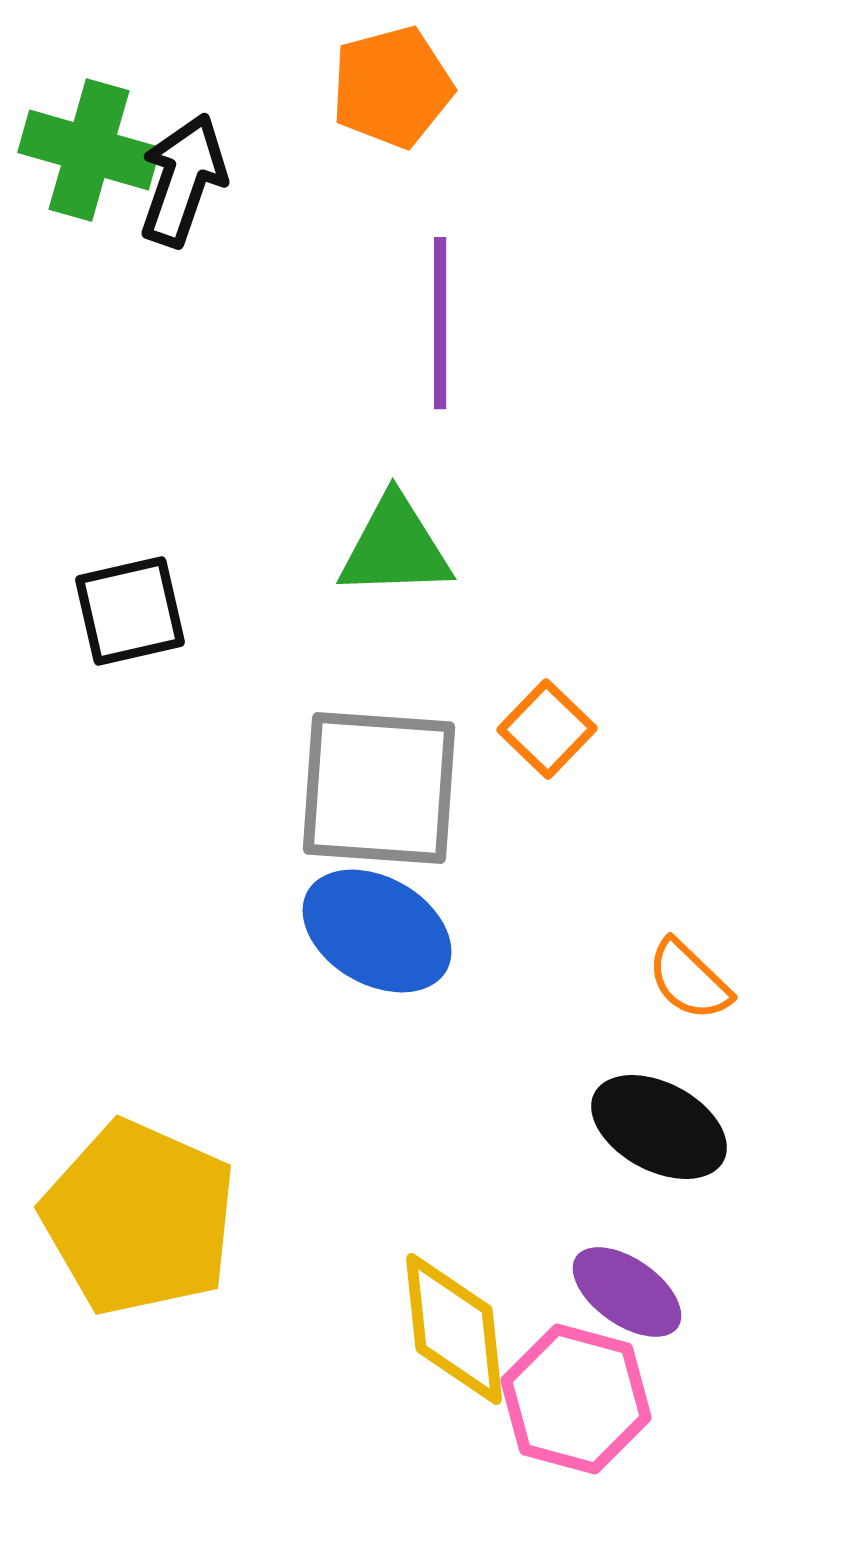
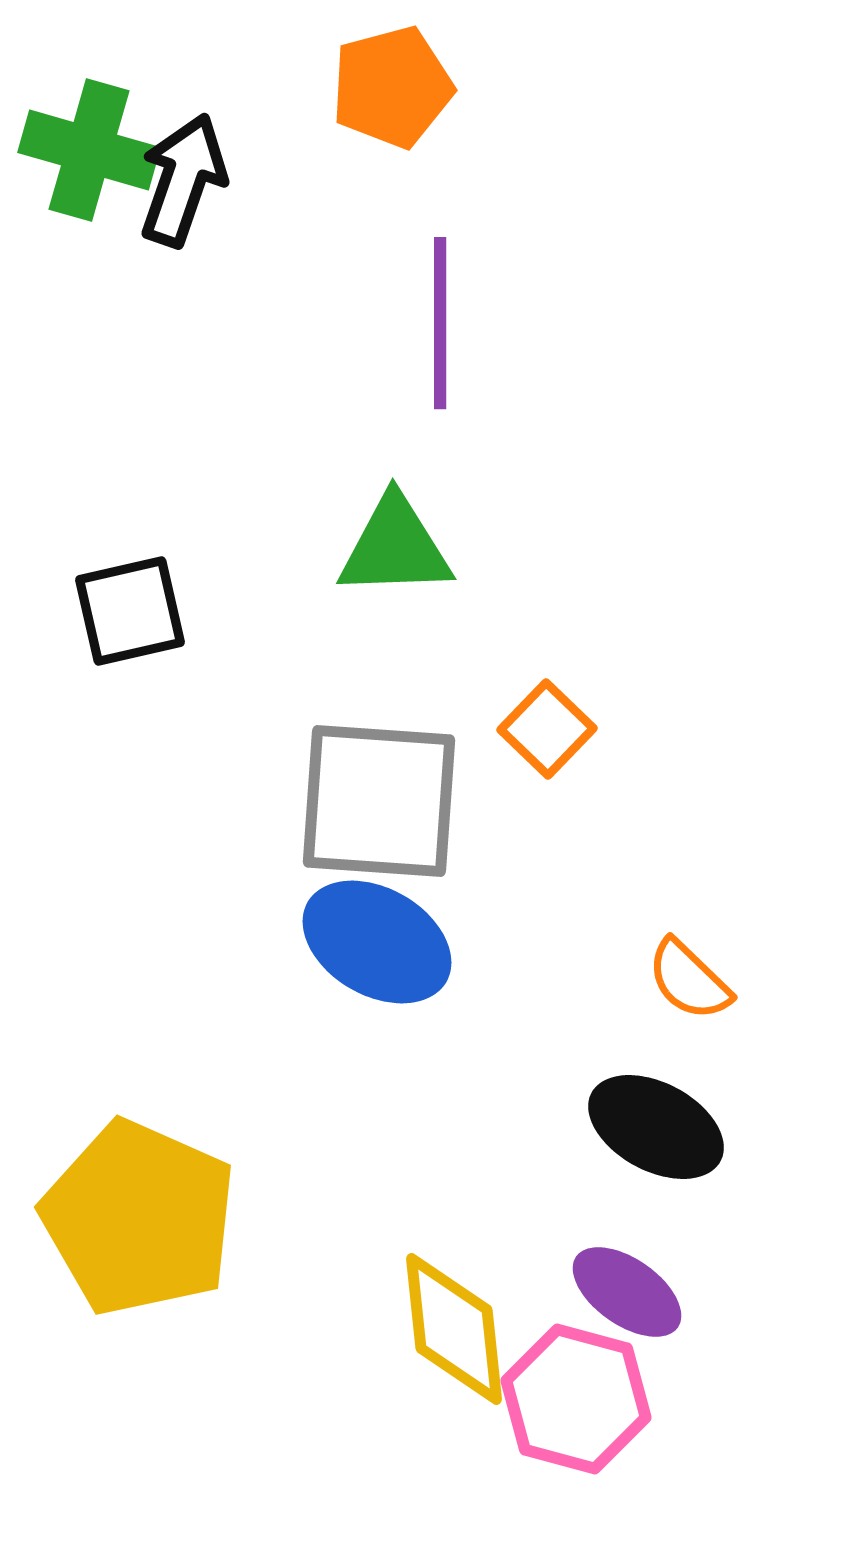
gray square: moved 13 px down
blue ellipse: moved 11 px down
black ellipse: moved 3 px left
